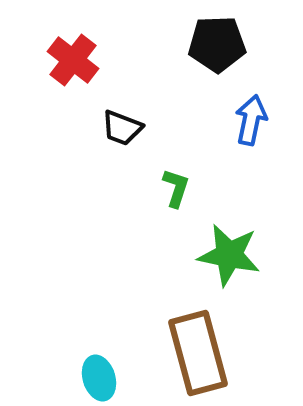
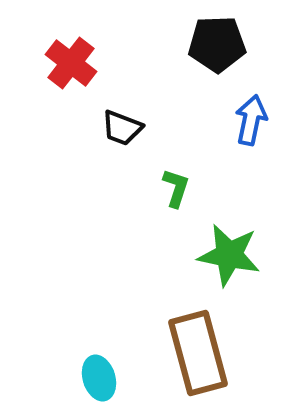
red cross: moved 2 px left, 3 px down
